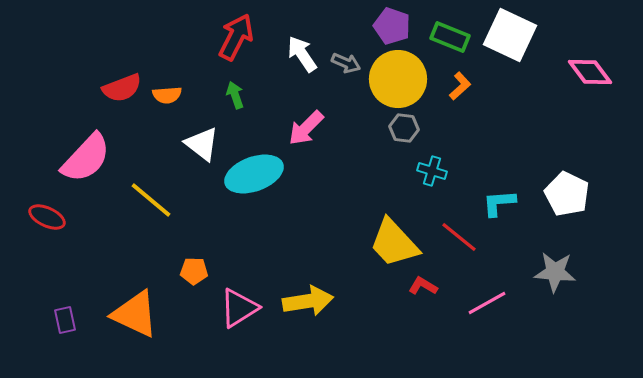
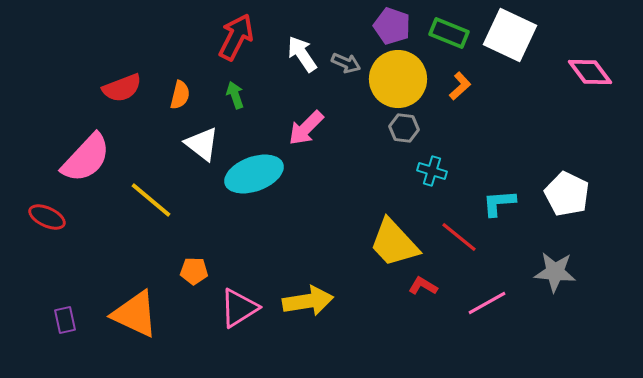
green rectangle: moved 1 px left, 4 px up
orange semicircle: moved 13 px right; rotated 72 degrees counterclockwise
